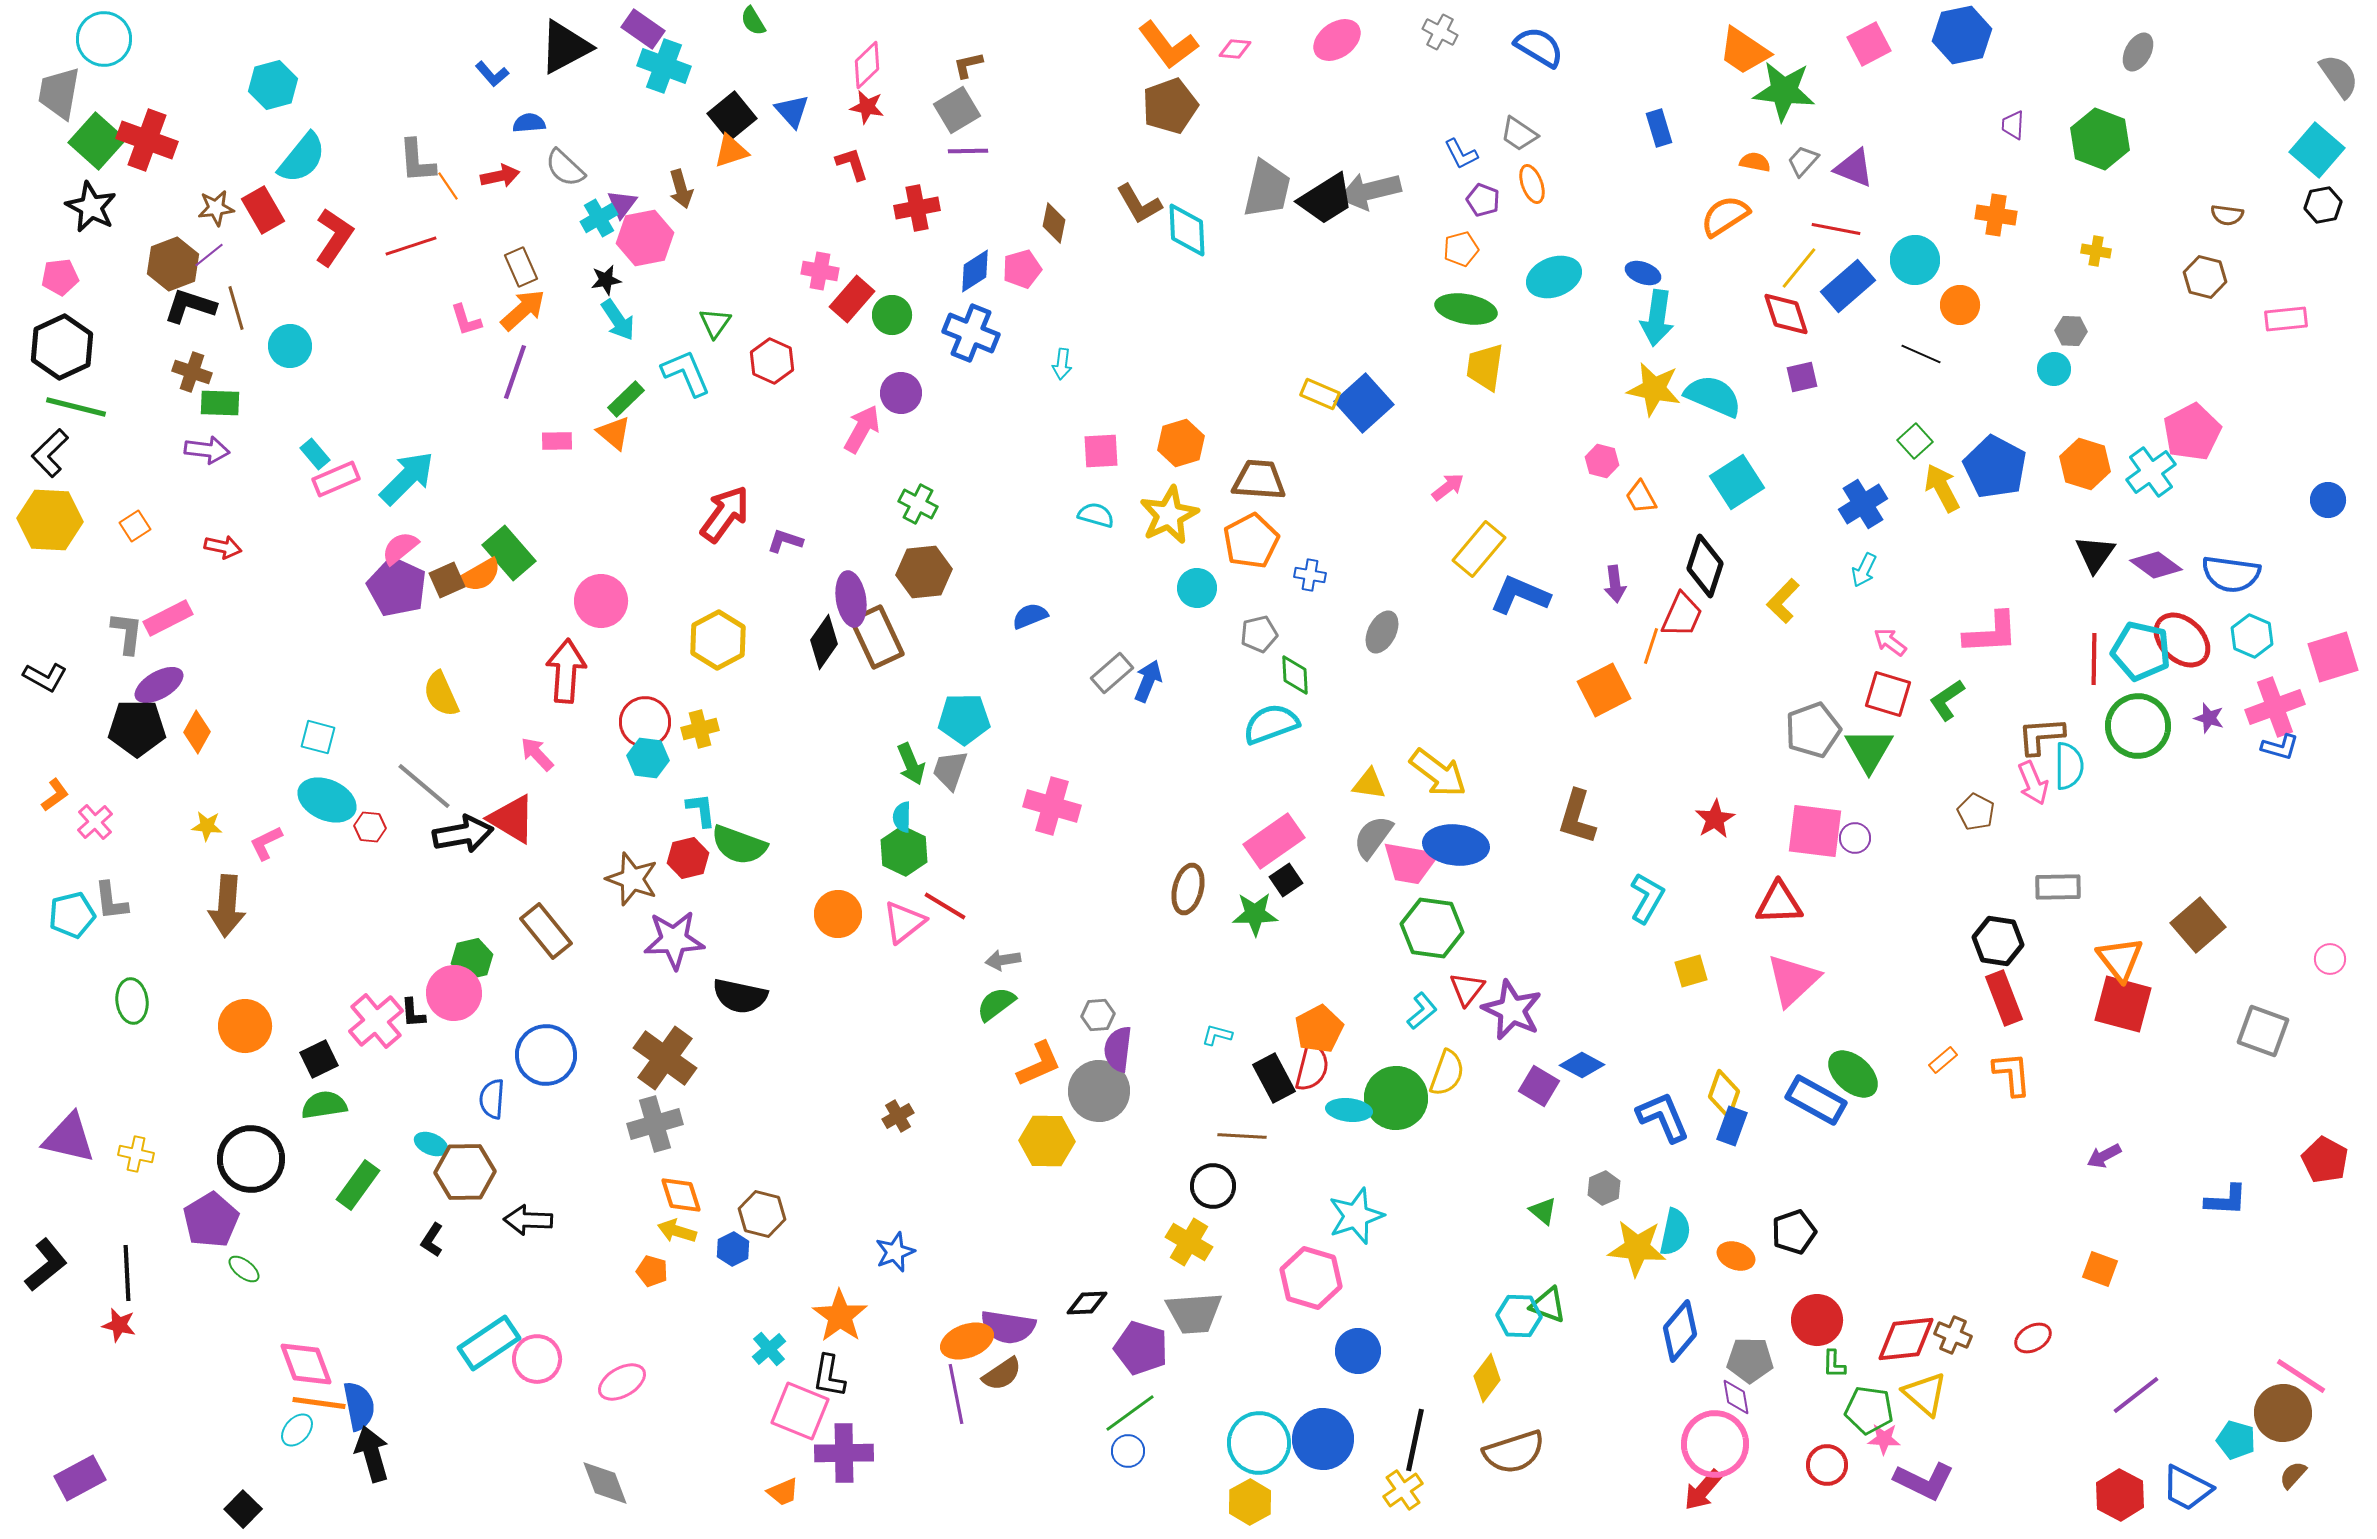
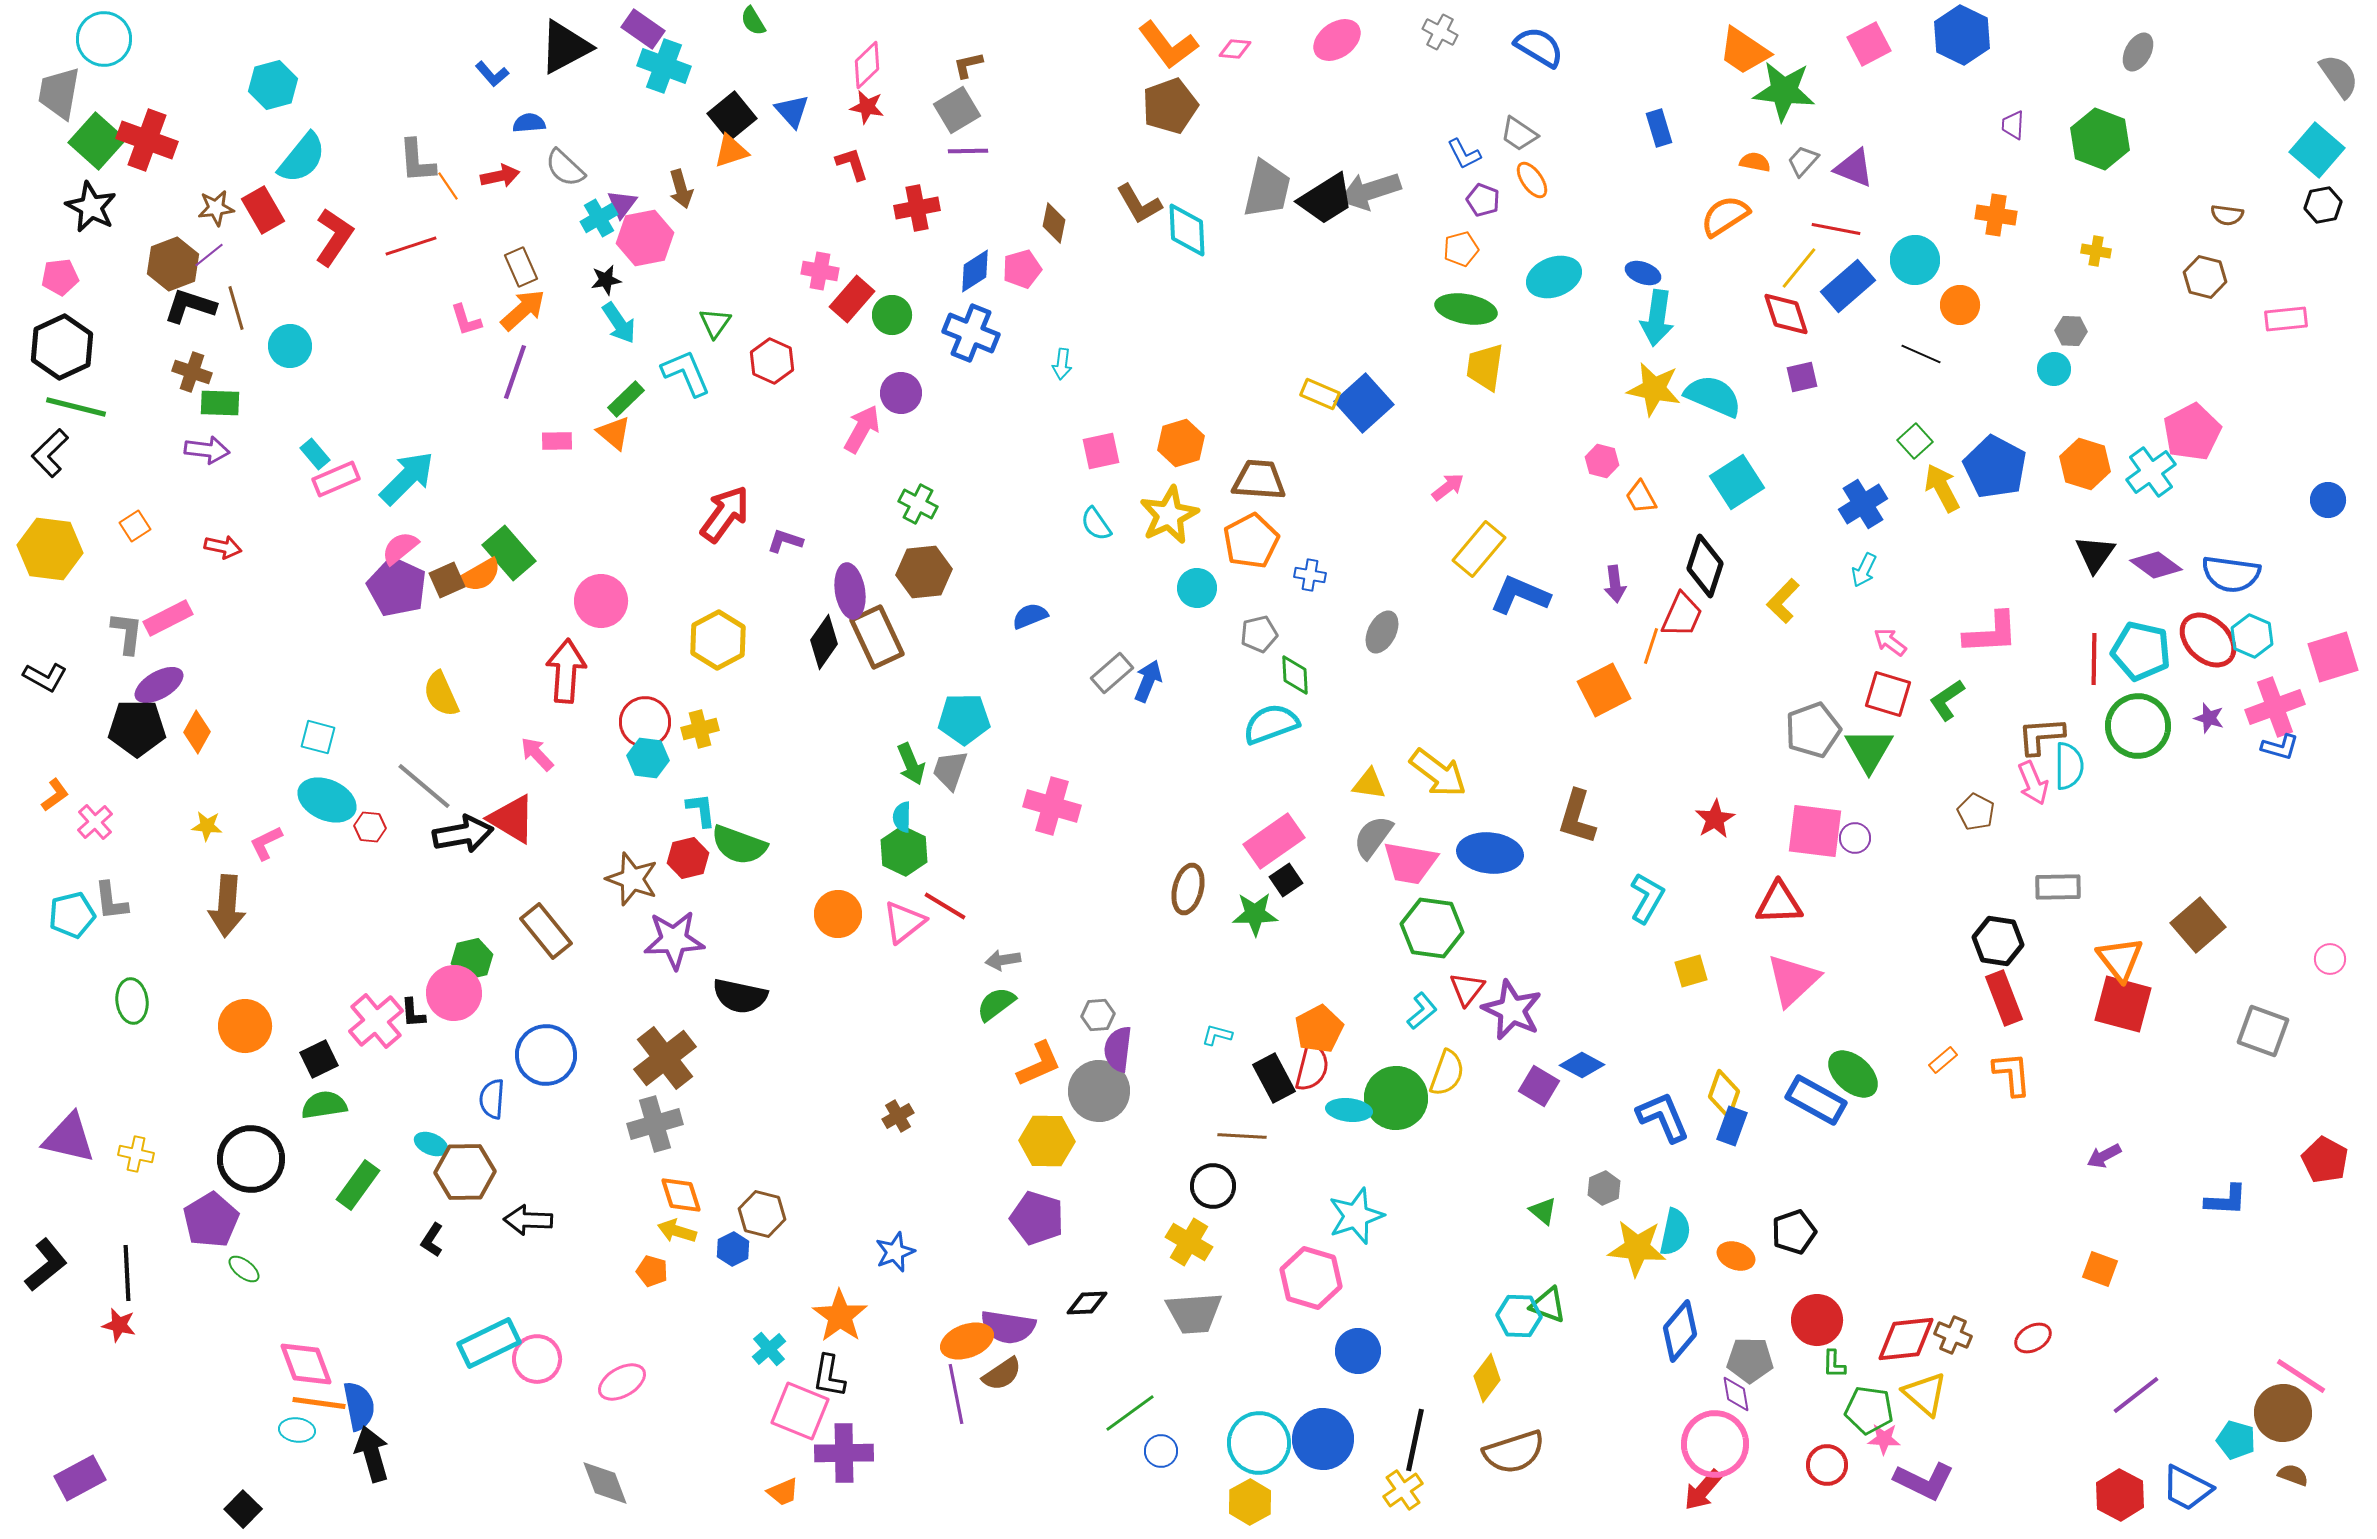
blue hexagon at (1962, 35): rotated 22 degrees counterclockwise
blue L-shape at (1461, 154): moved 3 px right
orange ellipse at (1532, 184): moved 4 px up; rotated 15 degrees counterclockwise
gray arrow at (1370, 191): rotated 4 degrees counterclockwise
cyan arrow at (618, 320): moved 1 px right, 3 px down
pink square at (1101, 451): rotated 9 degrees counterclockwise
cyan semicircle at (1096, 515): moved 9 px down; rotated 141 degrees counterclockwise
yellow hexagon at (50, 520): moved 29 px down; rotated 4 degrees clockwise
purple ellipse at (851, 599): moved 1 px left, 8 px up
red ellipse at (2182, 640): moved 26 px right
blue ellipse at (1456, 845): moved 34 px right, 8 px down
brown cross at (665, 1058): rotated 16 degrees clockwise
cyan rectangle at (489, 1343): rotated 8 degrees clockwise
purple pentagon at (1141, 1348): moved 104 px left, 130 px up
purple diamond at (1736, 1397): moved 3 px up
cyan ellipse at (297, 1430): rotated 56 degrees clockwise
blue circle at (1128, 1451): moved 33 px right
brown semicircle at (2293, 1475): rotated 68 degrees clockwise
